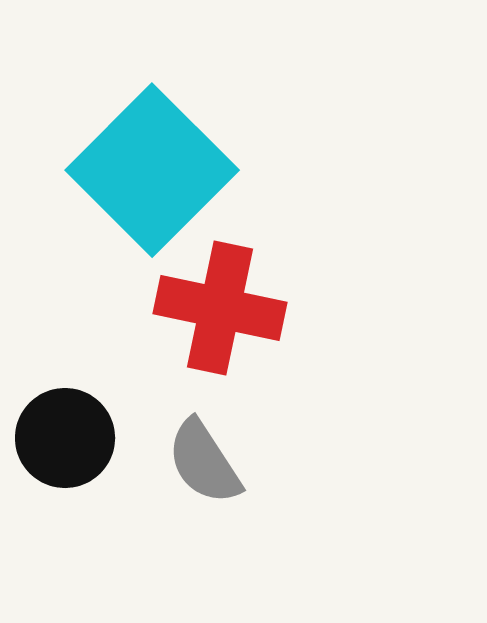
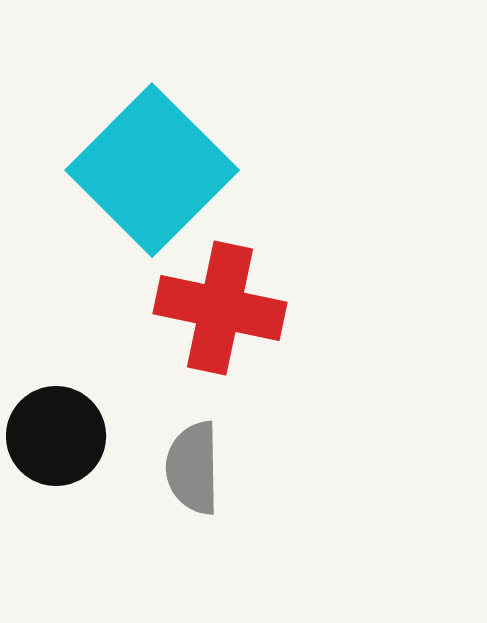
black circle: moved 9 px left, 2 px up
gray semicircle: moved 11 px left, 6 px down; rotated 32 degrees clockwise
